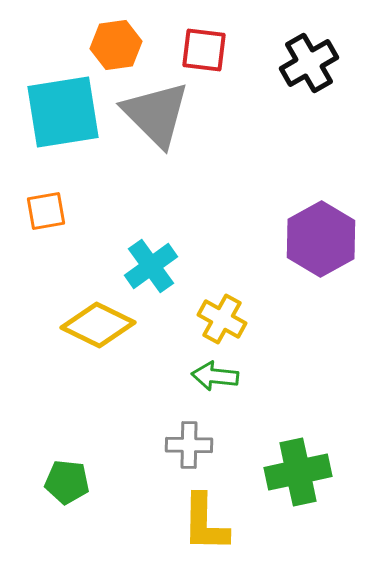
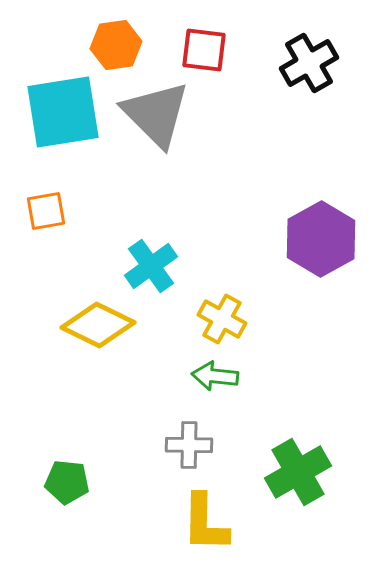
green cross: rotated 18 degrees counterclockwise
